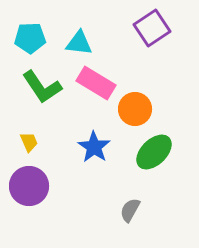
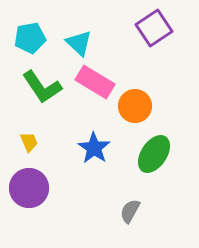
purple square: moved 2 px right
cyan pentagon: rotated 8 degrees counterclockwise
cyan triangle: rotated 36 degrees clockwise
pink rectangle: moved 1 px left, 1 px up
orange circle: moved 3 px up
blue star: moved 1 px down
green ellipse: moved 2 px down; rotated 12 degrees counterclockwise
purple circle: moved 2 px down
gray semicircle: moved 1 px down
